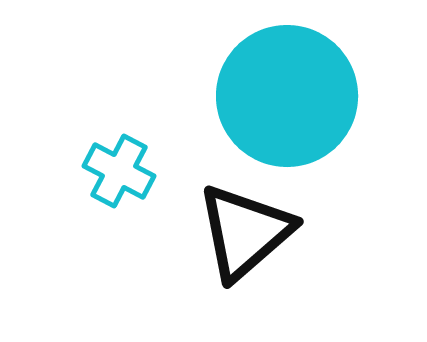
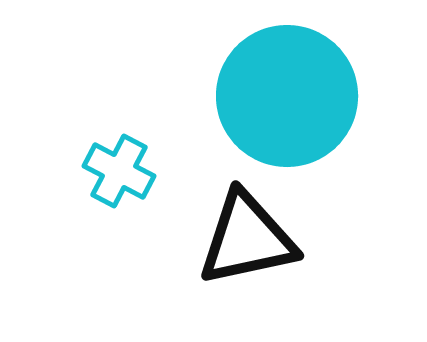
black triangle: moved 2 px right, 7 px down; rotated 29 degrees clockwise
